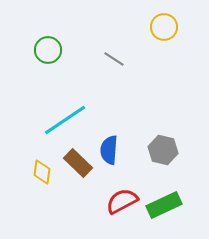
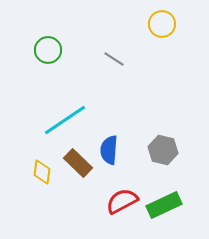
yellow circle: moved 2 px left, 3 px up
